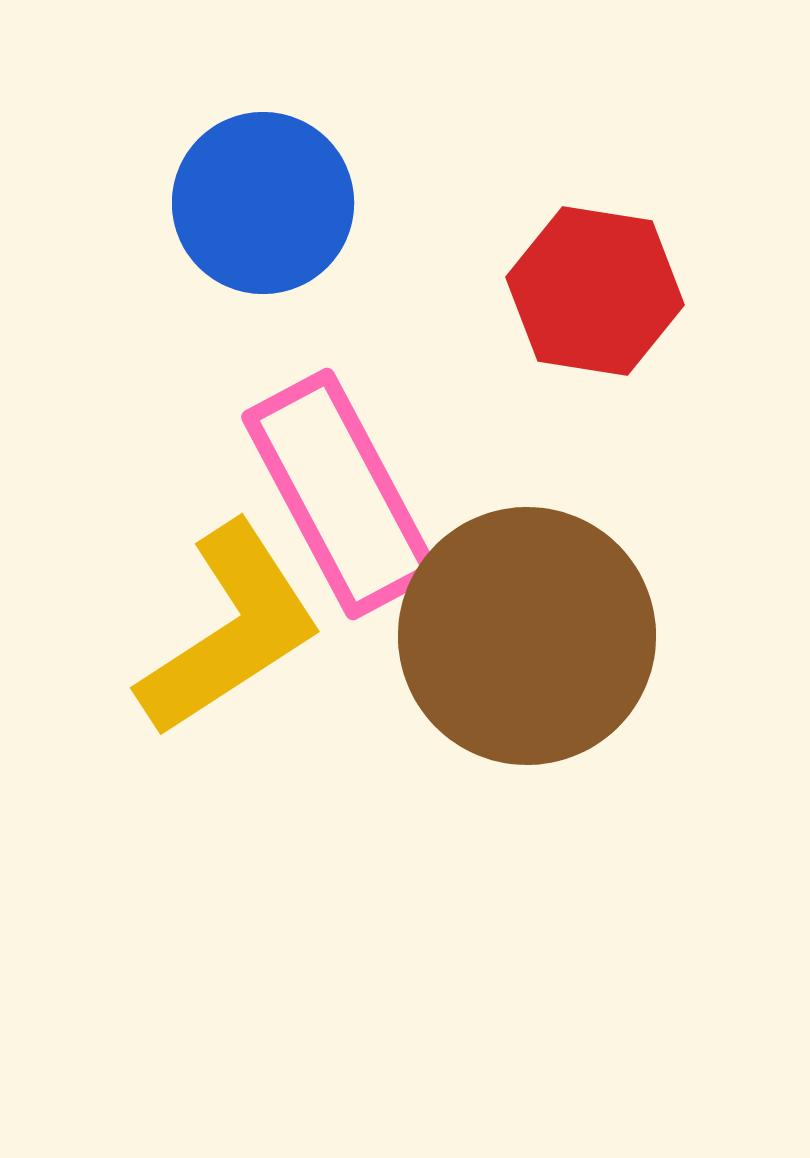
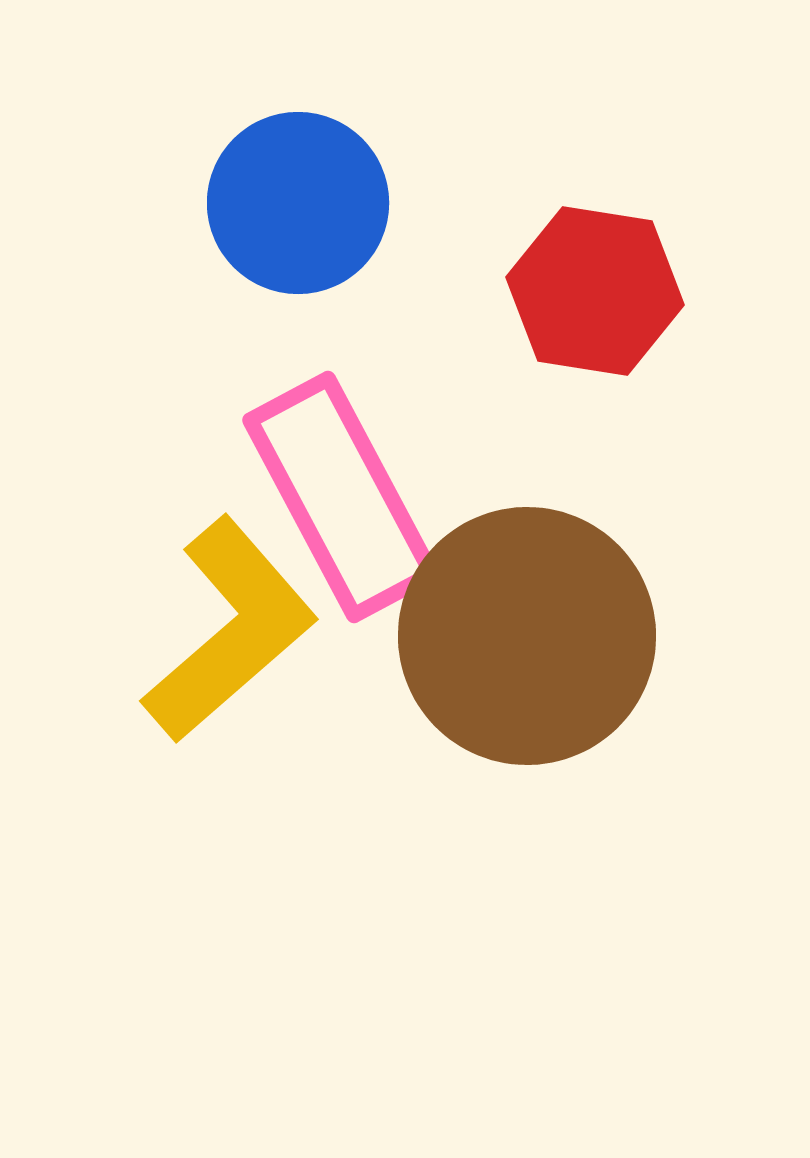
blue circle: moved 35 px right
pink rectangle: moved 1 px right, 3 px down
yellow L-shape: rotated 8 degrees counterclockwise
